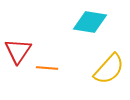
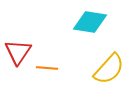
red triangle: moved 1 px down
